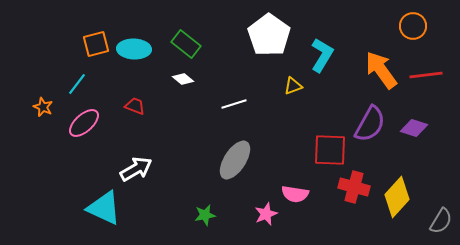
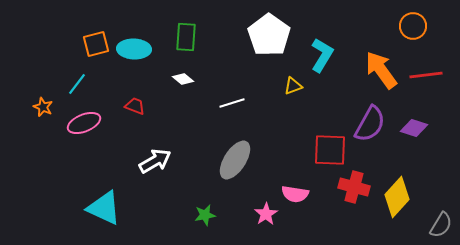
green rectangle: moved 7 px up; rotated 56 degrees clockwise
white line: moved 2 px left, 1 px up
pink ellipse: rotated 20 degrees clockwise
white arrow: moved 19 px right, 8 px up
pink star: rotated 10 degrees counterclockwise
gray semicircle: moved 4 px down
